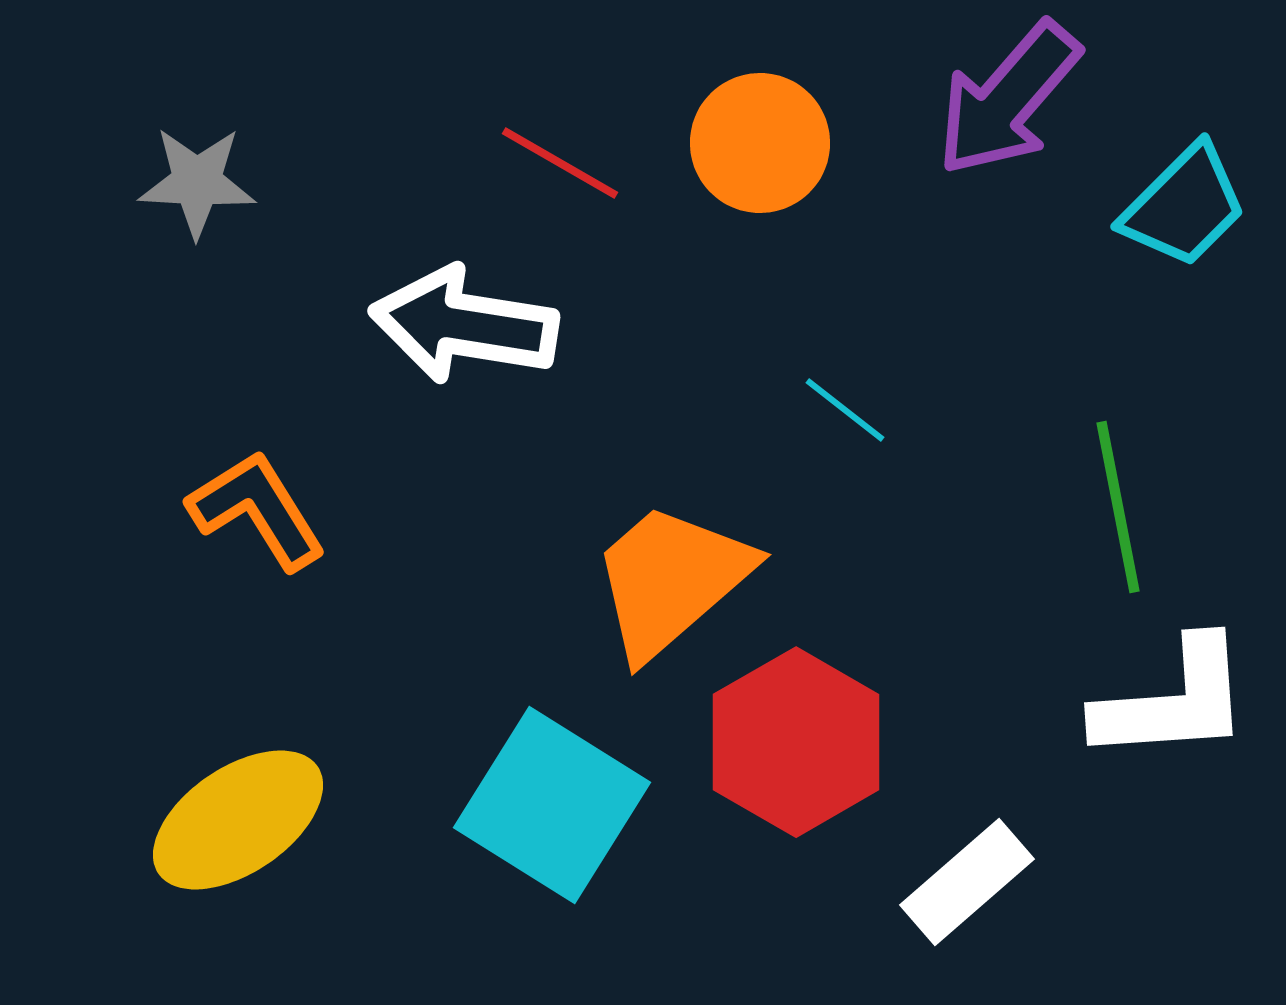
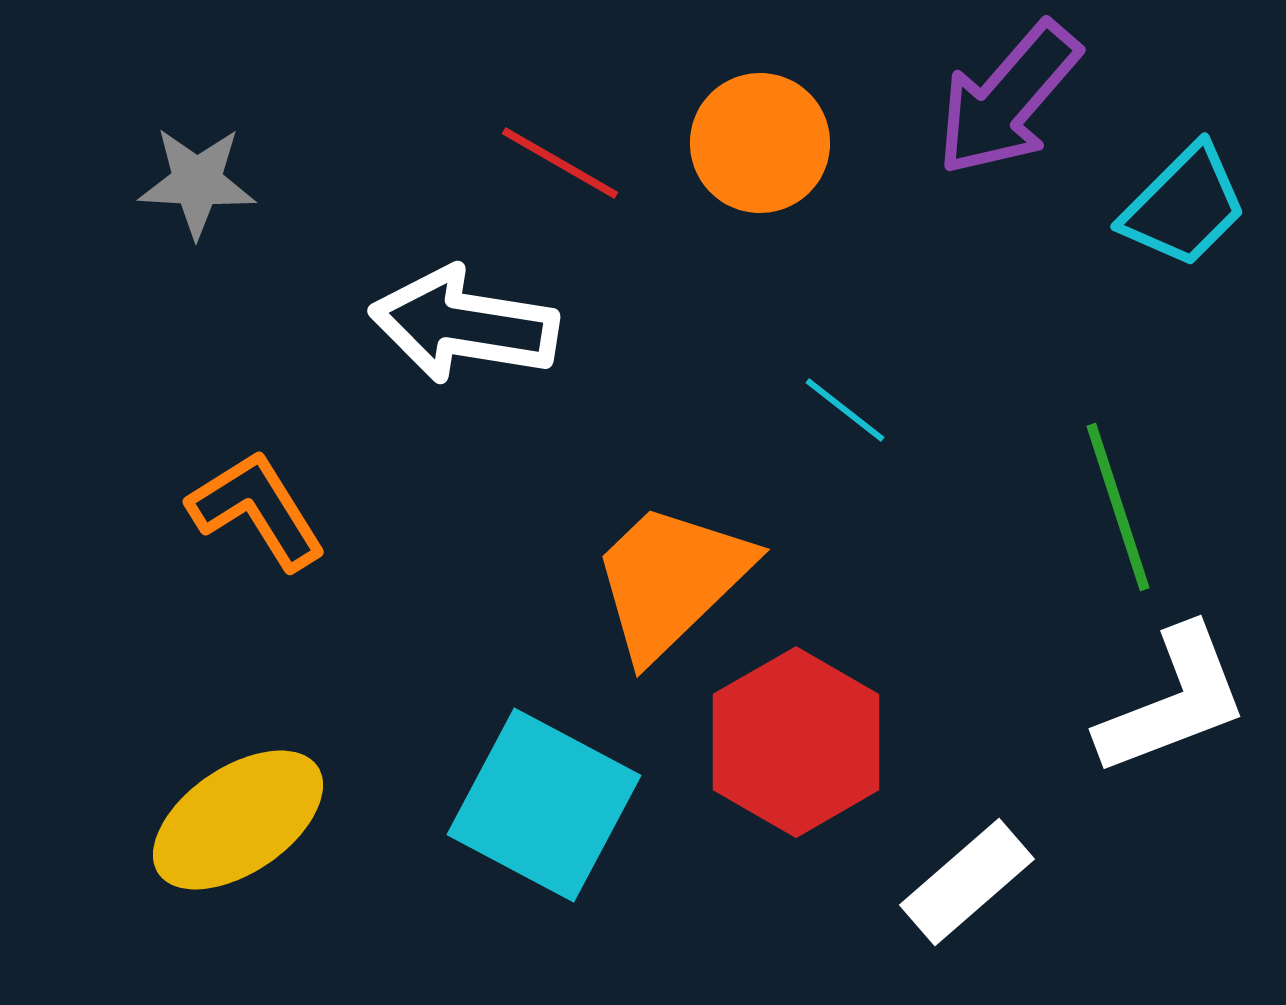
green line: rotated 7 degrees counterclockwise
orange trapezoid: rotated 3 degrees counterclockwise
white L-shape: rotated 17 degrees counterclockwise
cyan square: moved 8 px left; rotated 4 degrees counterclockwise
